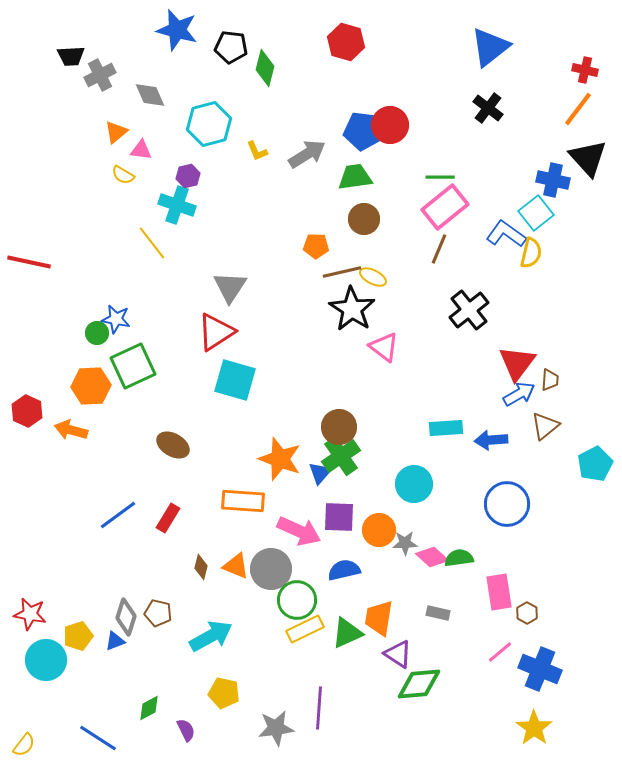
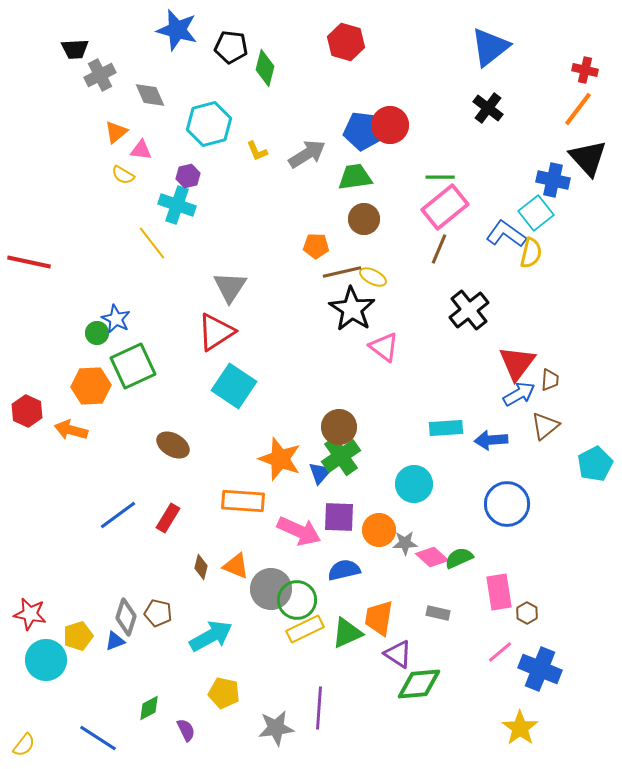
black trapezoid at (71, 56): moved 4 px right, 7 px up
blue star at (116, 319): rotated 16 degrees clockwise
cyan square at (235, 380): moved 1 px left, 6 px down; rotated 18 degrees clockwise
green semicircle at (459, 558): rotated 16 degrees counterclockwise
gray circle at (271, 569): moved 20 px down
yellow star at (534, 728): moved 14 px left
